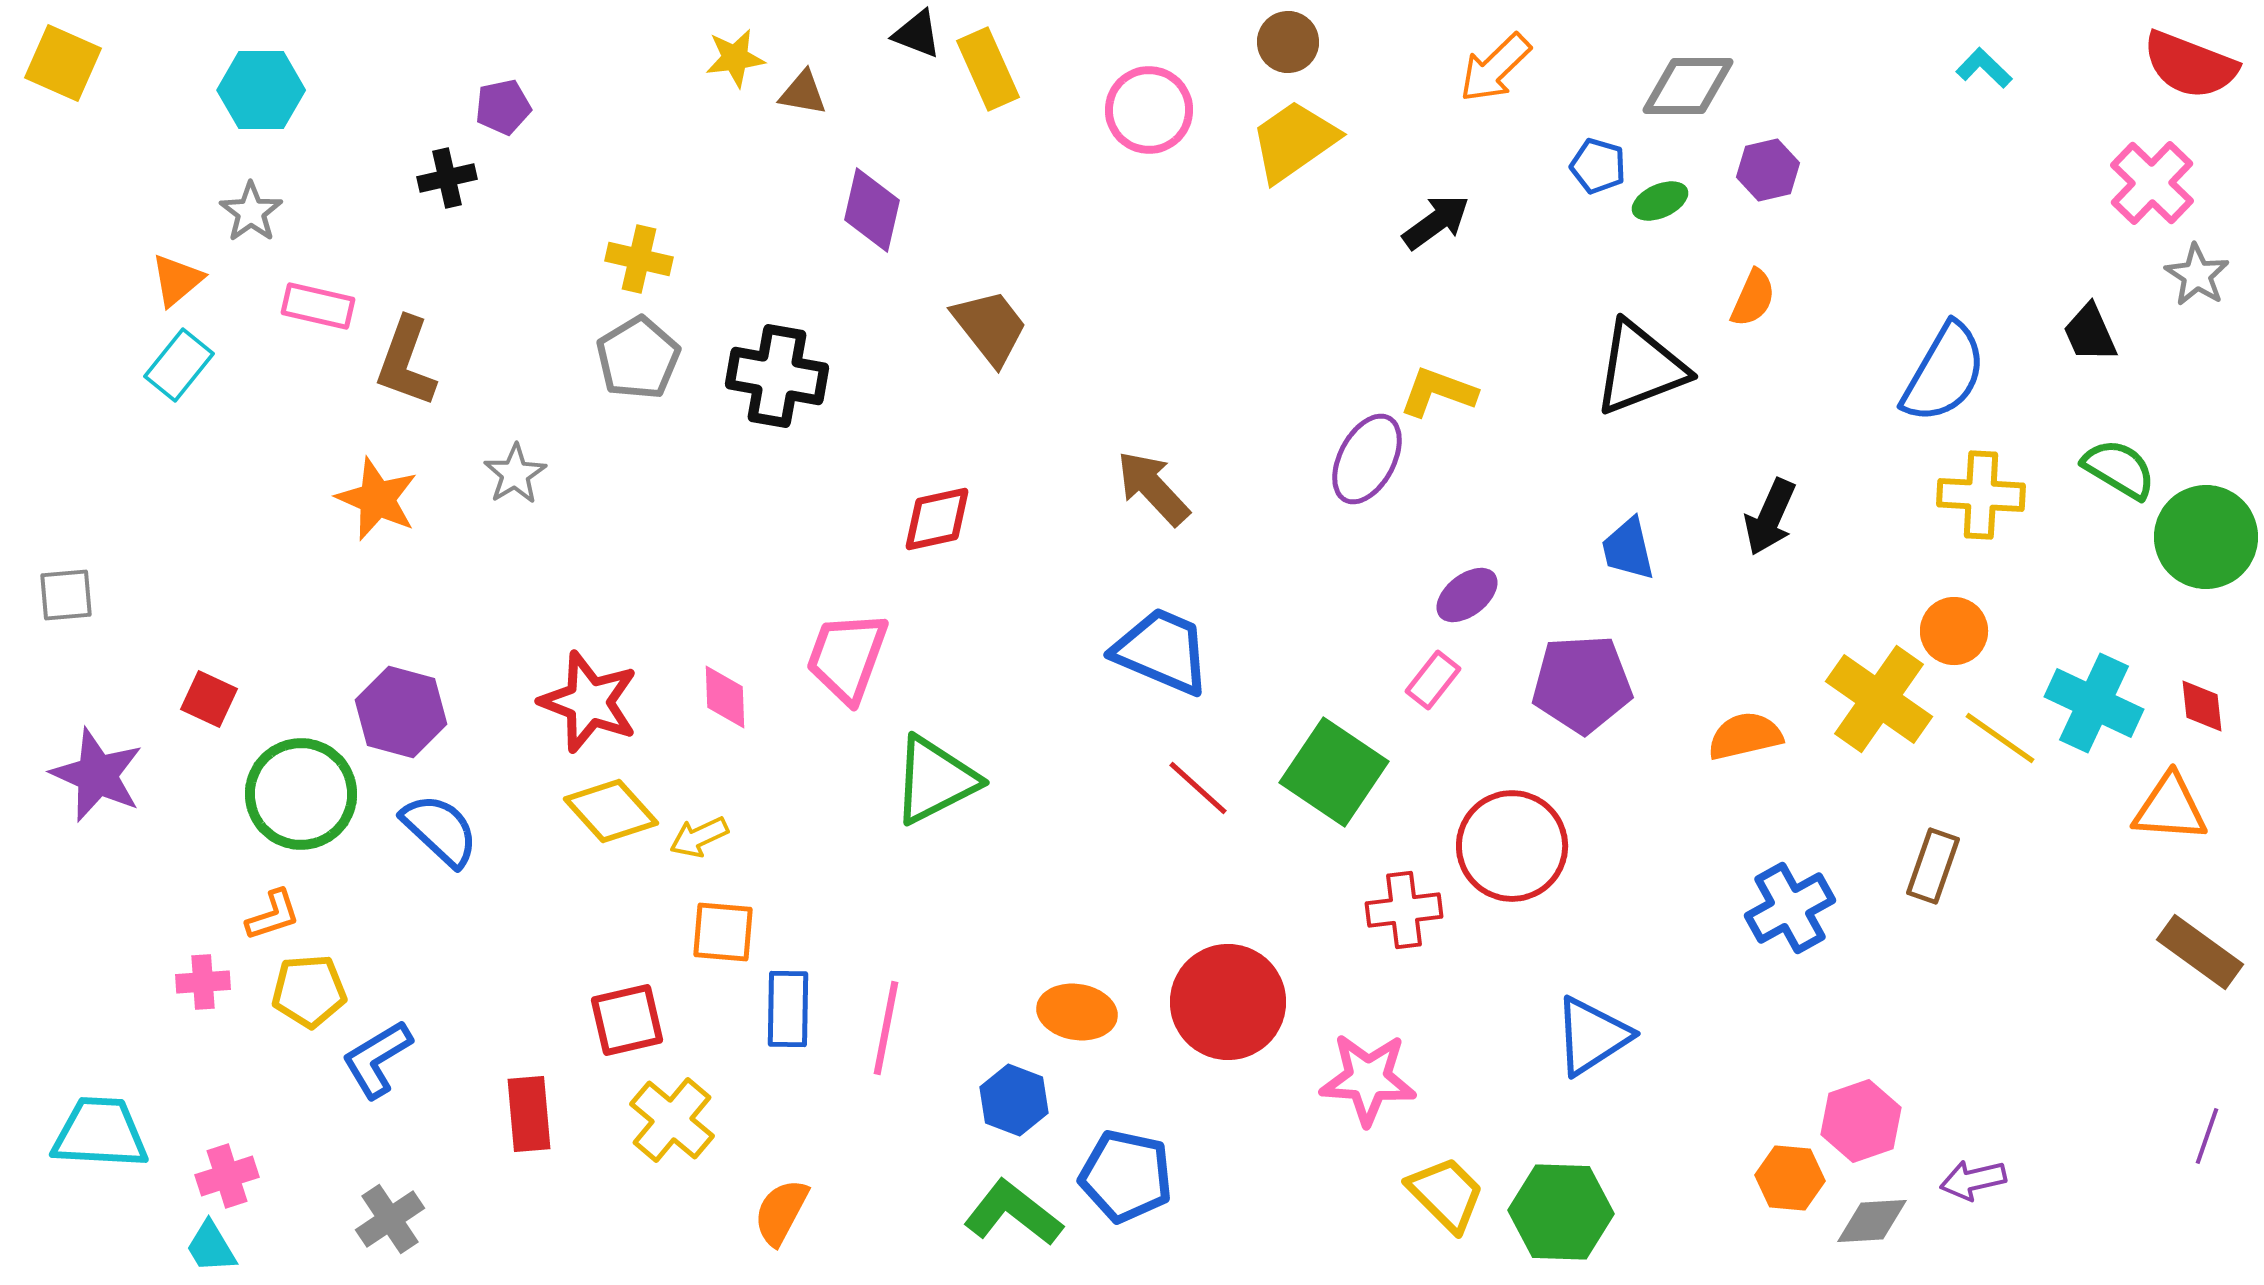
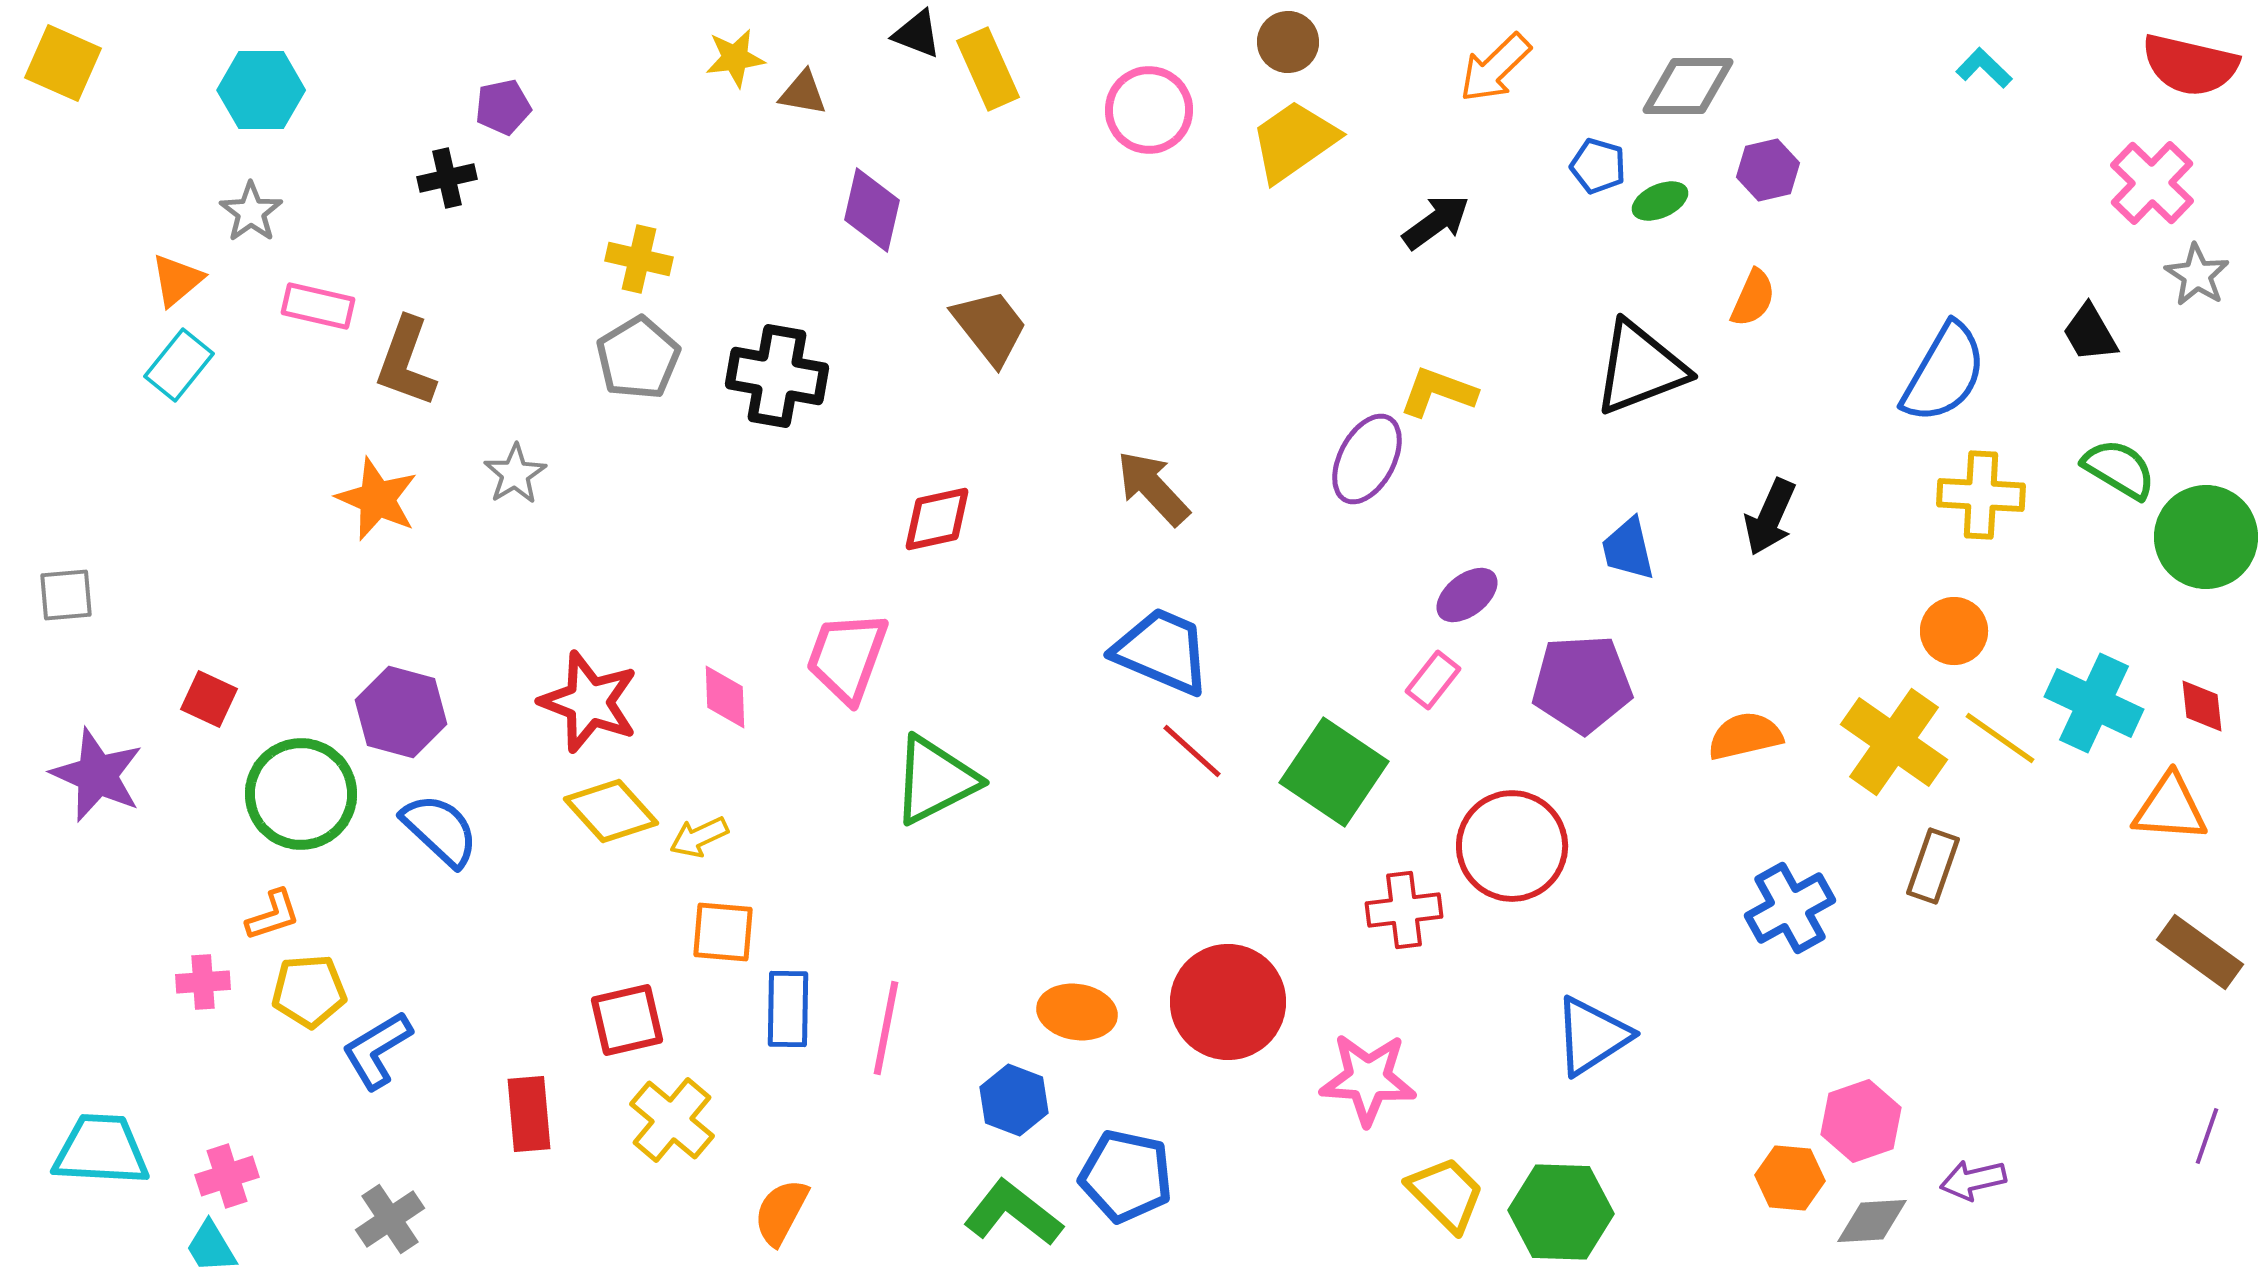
red semicircle at (2190, 65): rotated 8 degrees counterclockwise
black trapezoid at (2090, 333): rotated 6 degrees counterclockwise
yellow cross at (1879, 699): moved 15 px right, 43 px down
red line at (1198, 788): moved 6 px left, 37 px up
blue L-shape at (377, 1059): moved 9 px up
cyan trapezoid at (100, 1133): moved 1 px right, 17 px down
